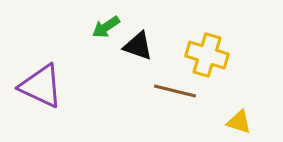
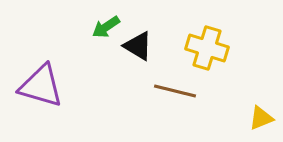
black triangle: rotated 12 degrees clockwise
yellow cross: moved 7 px up
purple triangle: rotated 9 degrees counterclockwise
yellow triangle: moved 22 px right, 4 px up; rotated 40 degrees counterclockwise
